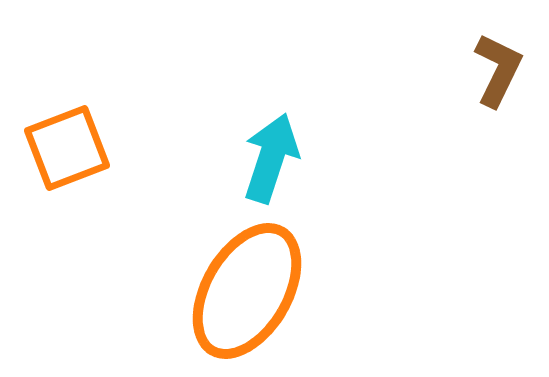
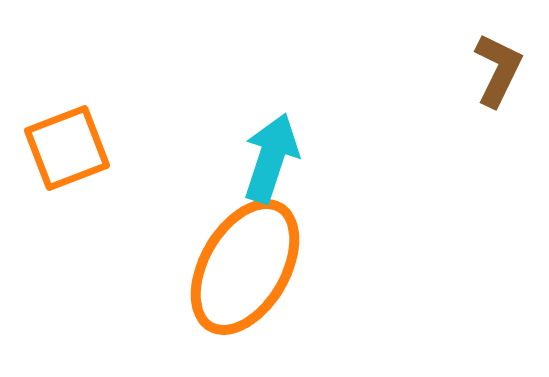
orange ellipse: moved 2 px left, 24 px up
